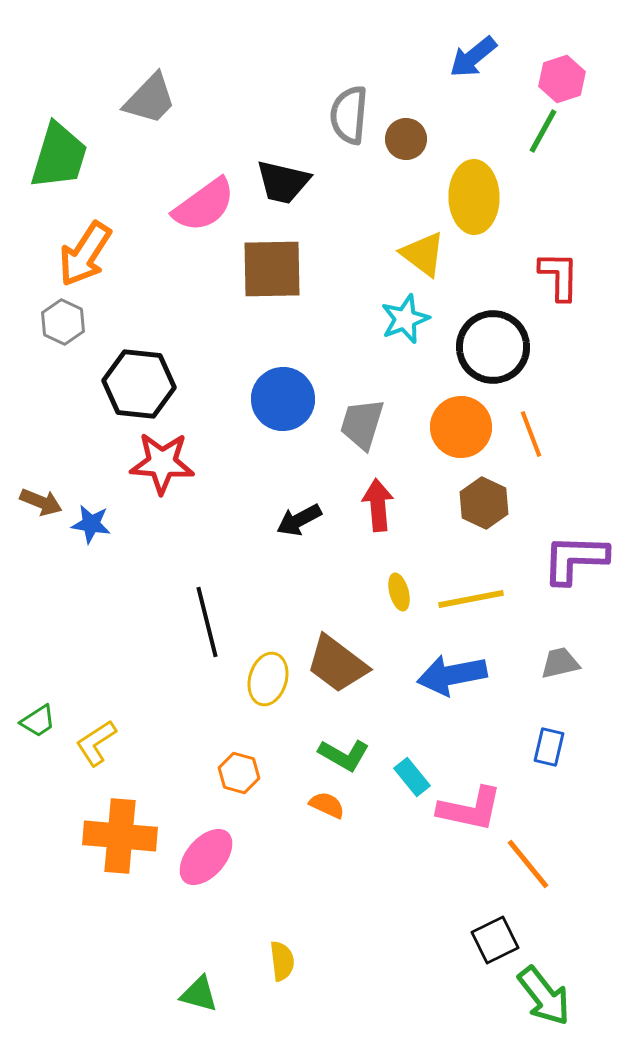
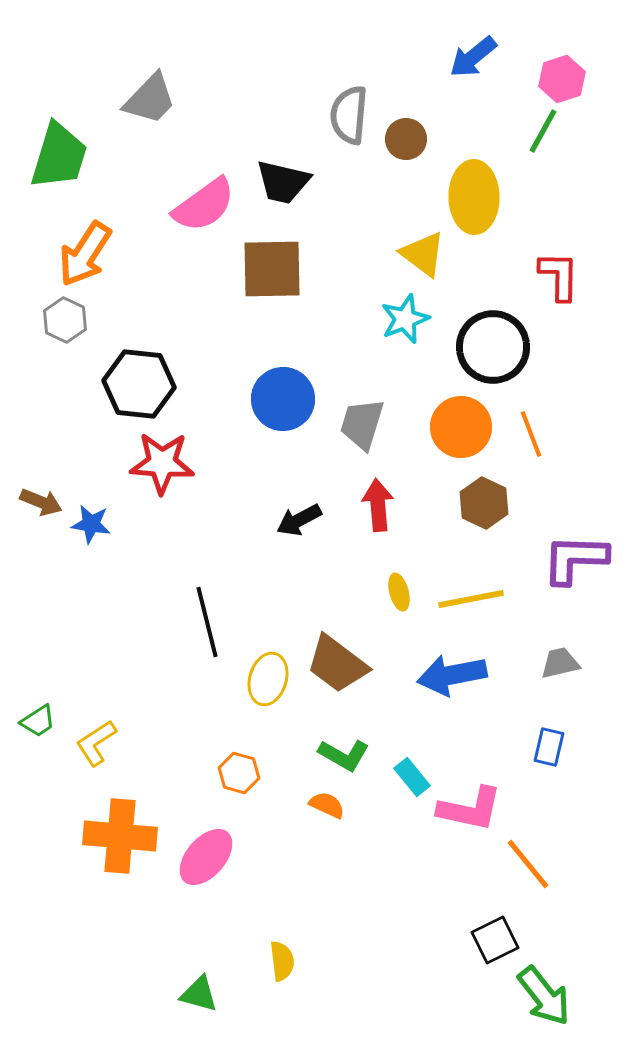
gray hexagon at (63, 322): moved 2 px right, 2 px up
